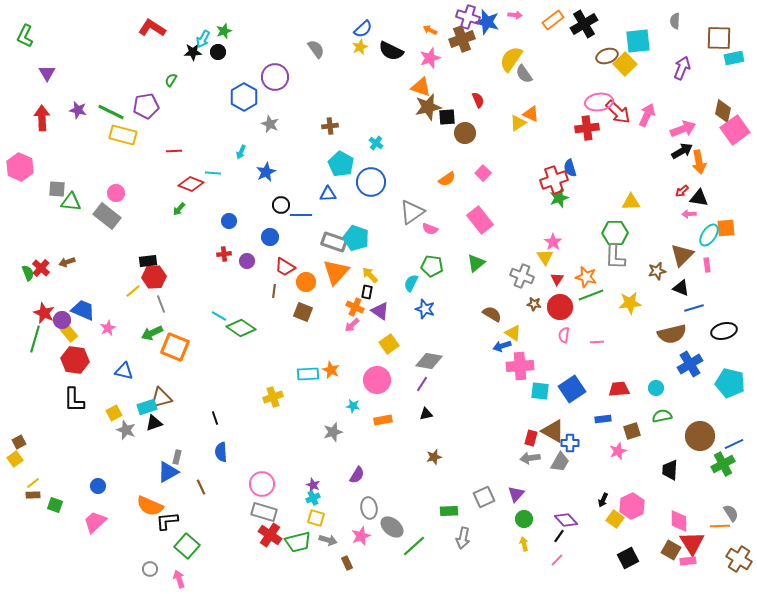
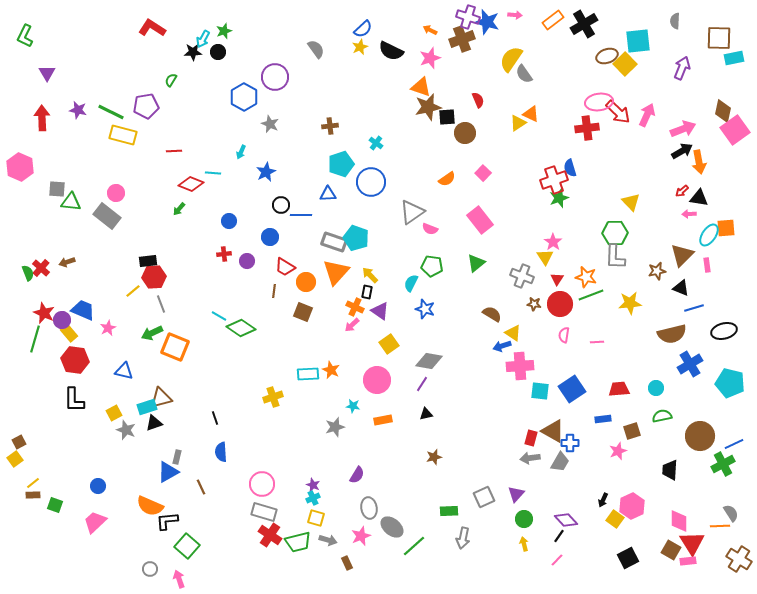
cyan pentagon at (341, 164): rotated 25 degrees clockwise
yellow triangle at (631, 202): rotated 48 degrees clockwise
red circle at (560, 307): moved 3 px up
gray star at (333, 432): moved 2 px right, 5 px up
